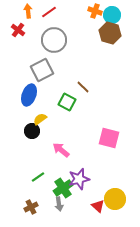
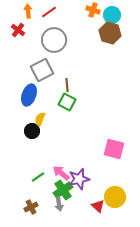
orange cross: moved 2 px left, 1 px up
brown line: moved 16 px left, 2 px up; rotated 40 degrees clockwise
yellow semicircle: rotated 32 degrees counterclockwise
pink square: moved 5 px right, 11 px down
pink arrow: moved 23 px down
green cross: moved 2 px down
yellow circle: moved 2 px up
